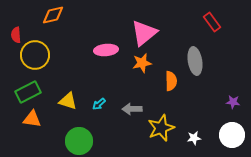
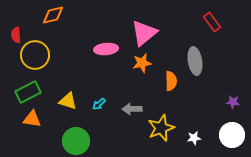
pink ellipse: moved 1 px up
green circle: moved 3 px left
